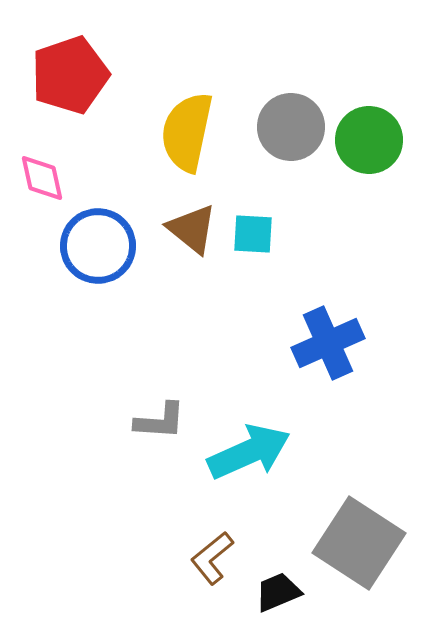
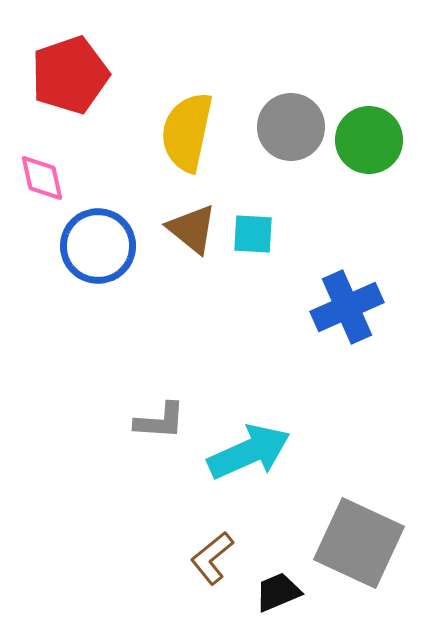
blue cross: moved 19 px right, 36 px up
gray square: rotated 8 degrees counterclockwise
